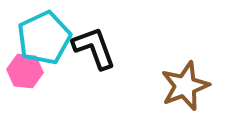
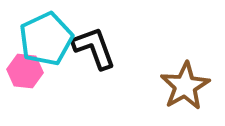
cyan pentagon: moved 2 px right, 1 px down
brown star: rotated 9 degrees counterclockwise
